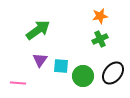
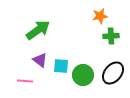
green cross: moved 11 px right, 3 px up; rotated 21 degrees clockwise
purple triangle: rotated 28 degrees counterclockwise
green circle: moved 1 px up
pink line: moved 7 px right, 2 px up
